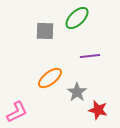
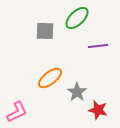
purple line: moved 8 px right, 10 px up
